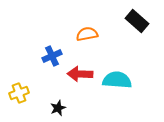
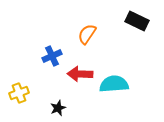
black rectangle: rotated 15 degrees counterclockwise
orange semicircle: rotated 45 degrees counterclockwise
cyan semicircle: moved 3 px left, 4 px down; rotated 8 degrees counterclockwise
